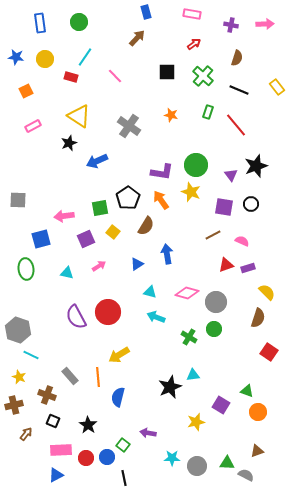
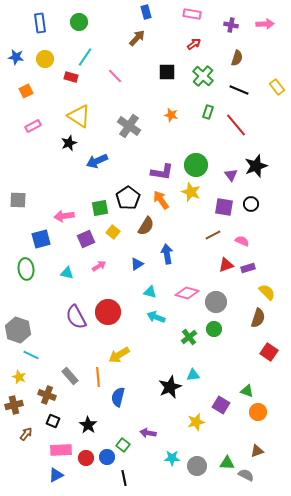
green cross at (189, 337): rotated 21 degrees clockwise
